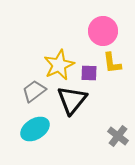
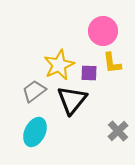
cyan ellipse: moved 3 px down; rotated 32 degrees counterclockwise
gray cross: moved 5 px up; rotated 10 degrees clockwise
